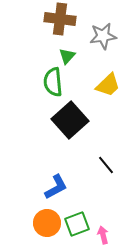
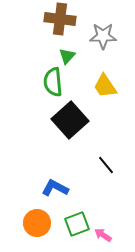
gray star: rotated 8 degrees clockwise
yellow trapezoid: moved 3 px left, 1 px down; rotated 100 degrees clockwise
blue L-shape: moved 1 px left, 1 px down; rotated 124 degrees counterclockwise
orange circle: moved 10 px left
pink arrow: rotated 42 degrees counterclockwise
